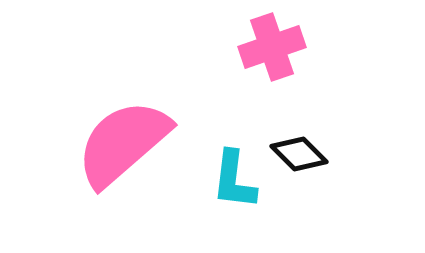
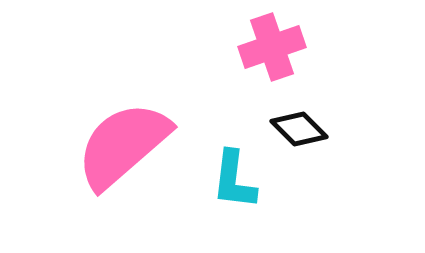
pink semicircle: moved 2 px down
black diamond: moved 25 px up
